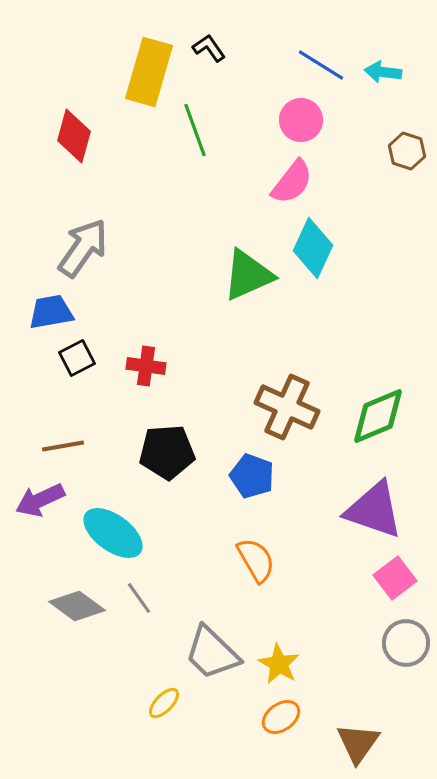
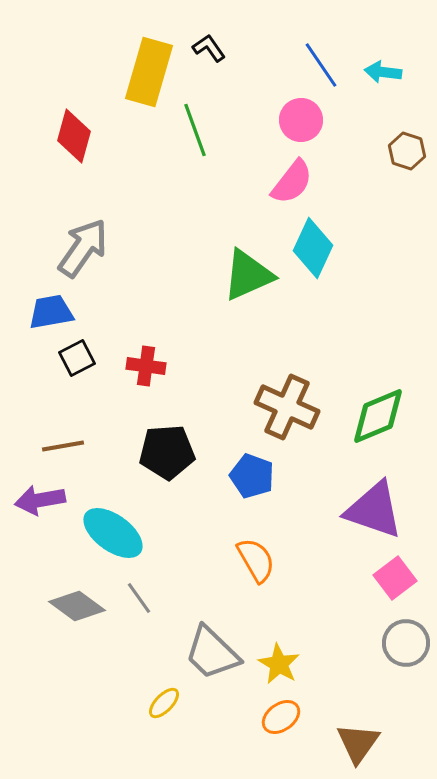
blue line: rotated 24 degrees clockwise
purple arrow: rotated 15 degrees clockwise
